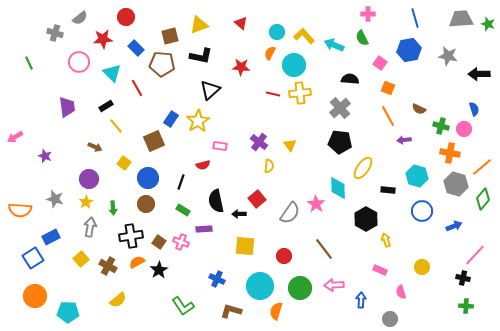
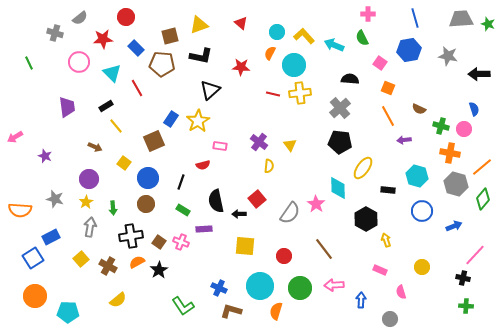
blue cross at (217, 279): moved 2 px right, 9 px down
